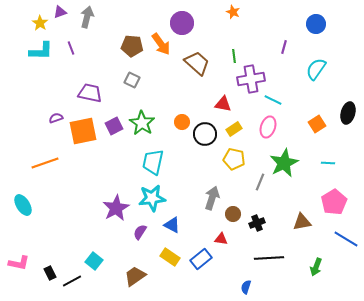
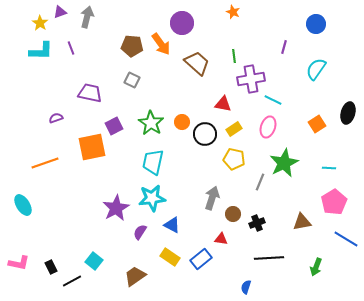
green star at (142, 123): moved 9 px right
orange square at (83, 131): moved 9 px right, 16 px down
cyan line at (328, 163): moved 1 px right, 5 px down
black rectangle at (50, 273): moved 1 px right, 6 px up
